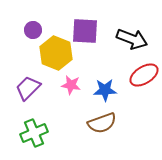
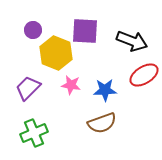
black arrow: moved 2 px down
